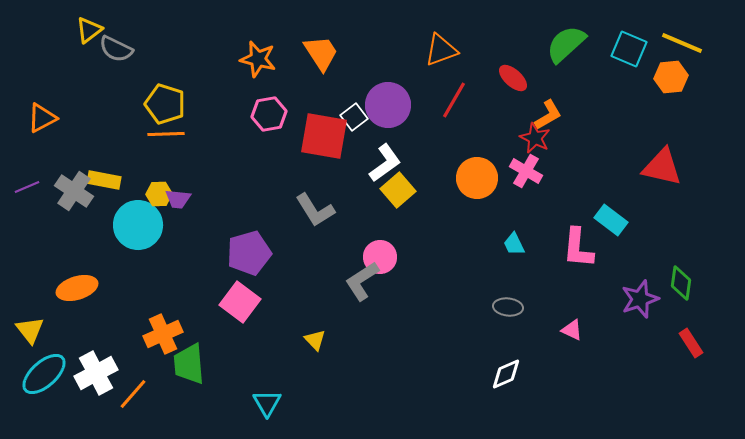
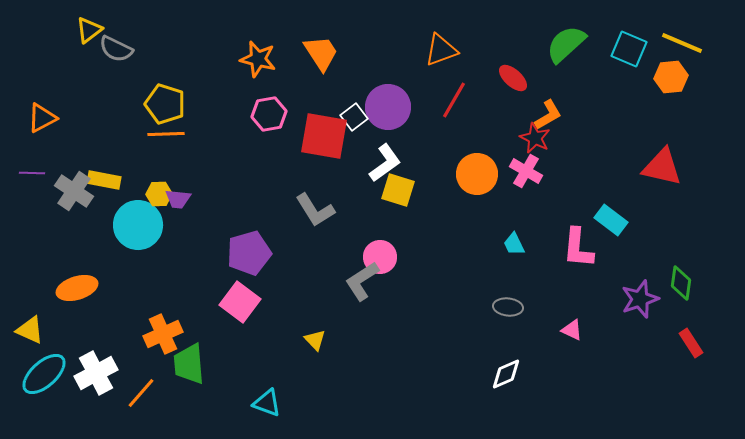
purple circle at (388, 105): moved 2 px down
orange circle at (477, 178): moved 4 px up
purple line at (27, 187): moved 5 px right, 14 px up; rotated 25 degrees clockwise
yellow square at (398, 190): rotated 32 degrees counterclockwise
yellow triangle at (30, 330): rotated 28 degrees counterclockwise
orange line at (133, 394): moved 8 px right, 1 px up
cyan triangle at (267, 403): rotated 40 degrees counterclockwise
